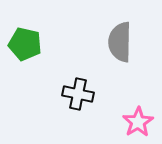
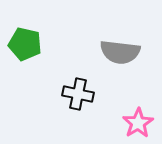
gray semicircle: moved 10 px down; rotated 84 degrees counterclockwise
pink star: moved 1 px down
